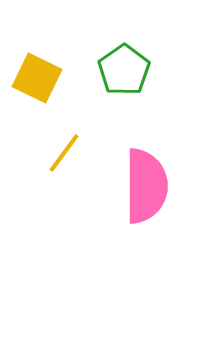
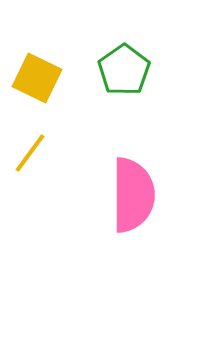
yellow line: moved 34 px left
pink semicircle: moved 13 px left, 9 px down
